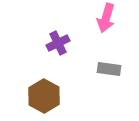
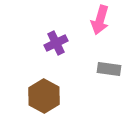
pink arrow: moved 6 px left, 2 px down
purple cross: moved 2 px left
